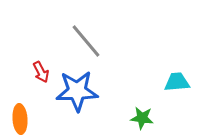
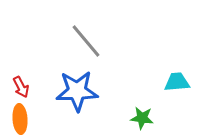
red arrow: moved 20 px left, 15 px down
